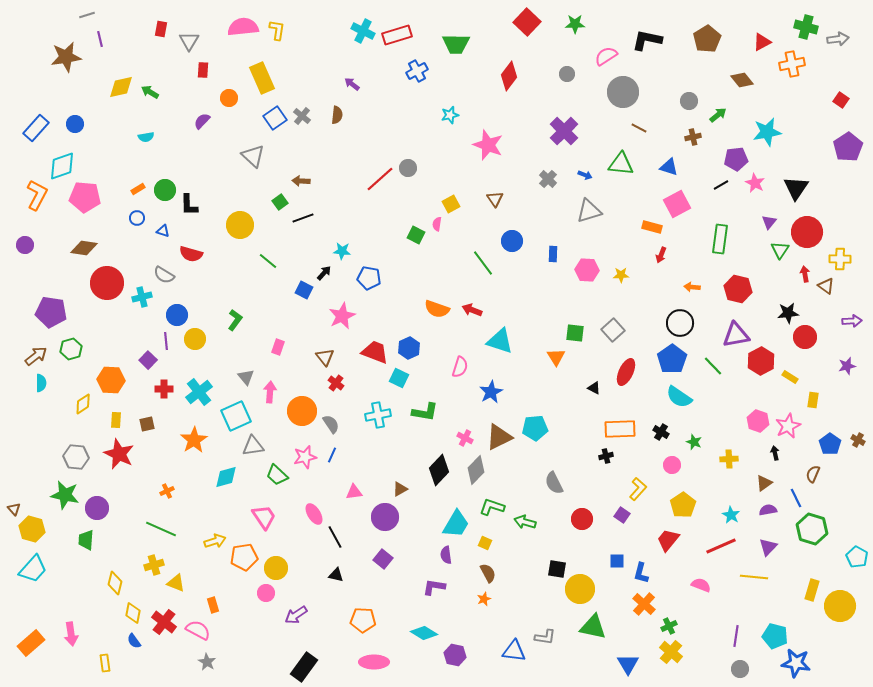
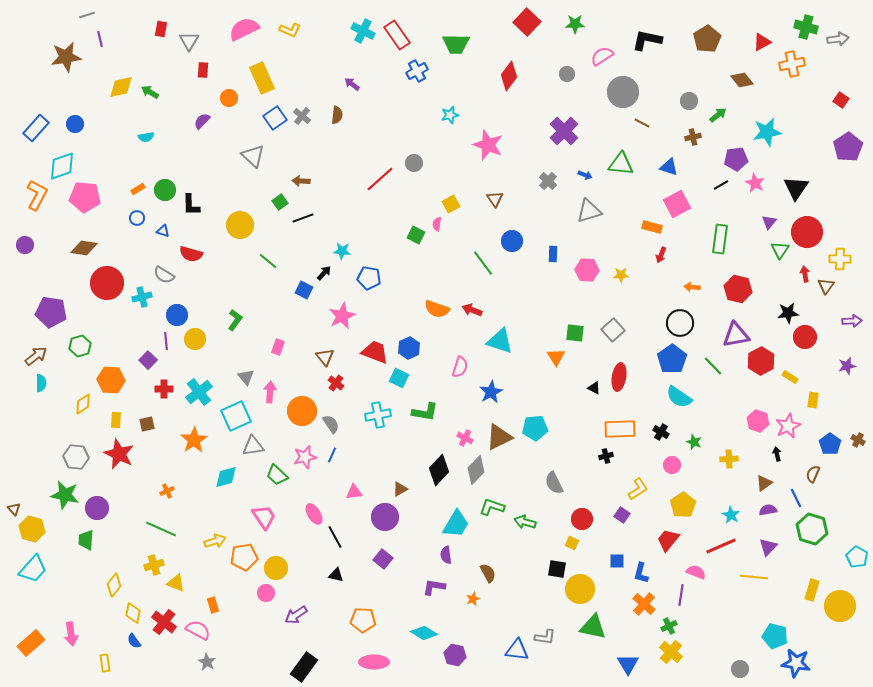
pink semicircle at (243, 27): moved 1 px right, 2 px down; rotated 20 degrees counterclockwise
yellow L-shape at (277, 30): moved 13 px right; rotated 105 degrees clockwise
red rectangle at (397, 35): rotated 72 degrees clockwise
pink semicircle at (606, 56): moved 4 px left
brown line at (639, 128): moved 3 px right, 5 px up
gray circle at (408, 168): moved 6 px right, 5 px up
gray cross at (548, 179): moved 2 px down
black L-shape at (189, 205): moved 2 px right
brown triangle at (826, 286): rotated 30 degrees clockwise
green hexagon at (71, 349): moved 9 px right, 3 px up
red ellipse at (626, 372): moved 7 px left, 5 px down; rotated 16 degrees counterclockwise
black arrow at (775, 453): moved 2 px right, 1 px down
yellow L-shape at (638, 489): rotated 15 degrees clockwise
yellow square at (485, 543): moved 87 px right
yellow diamond at (115, 583): moved 1 px left, 2 px down; rotated 25 degrees clockwise
pink semicircle at (701, 585): moved 5 px left, 13 px up
orange star at (484, 599): moved 11 px left
purple line at (736, 636): moved 55 px left, 41 px up
blue triangle at (514, 651): moved 3 px right, 1 px up
